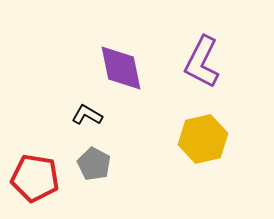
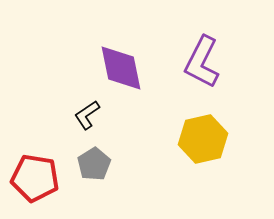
black L-shape: rotated 64 degrees counterclockwise
gray pentagon: rotated 12 degrees clockwise
